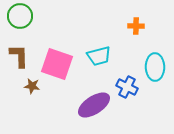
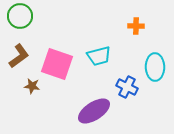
brown L-shape: rotated 55 degrees clockwise
purple ellipse: moved 6 px down
